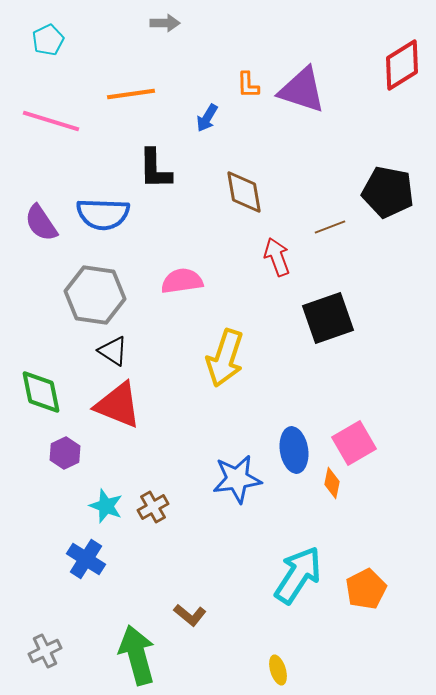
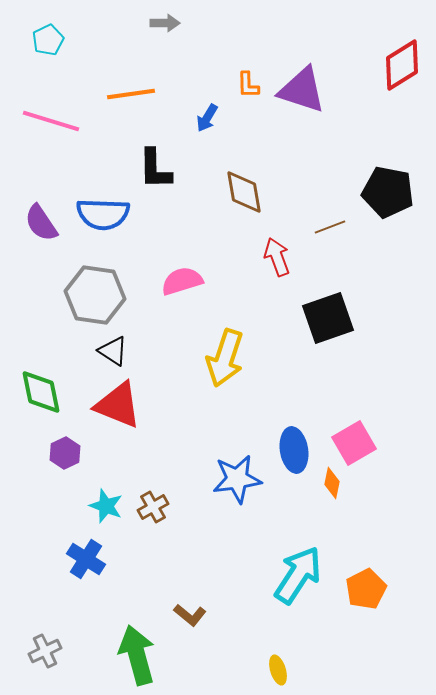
pink semicircle: rotated 9 degrees counterclockwise
